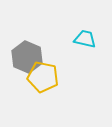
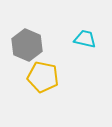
gray hexagon: moved 12 px up
